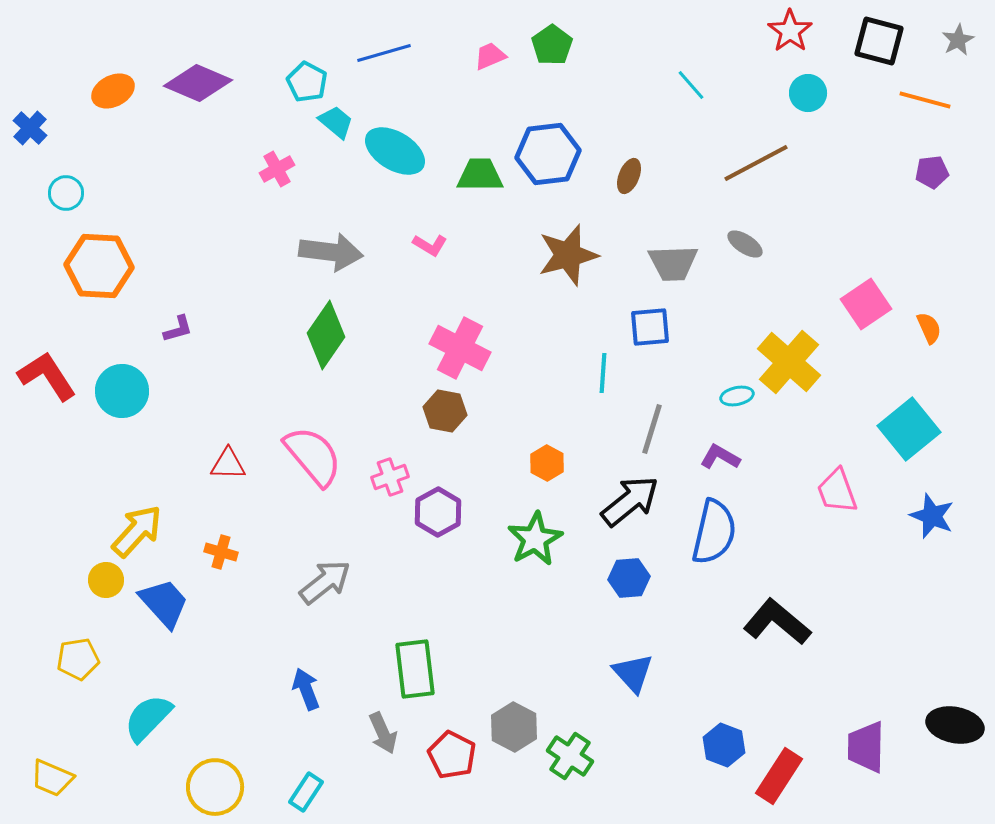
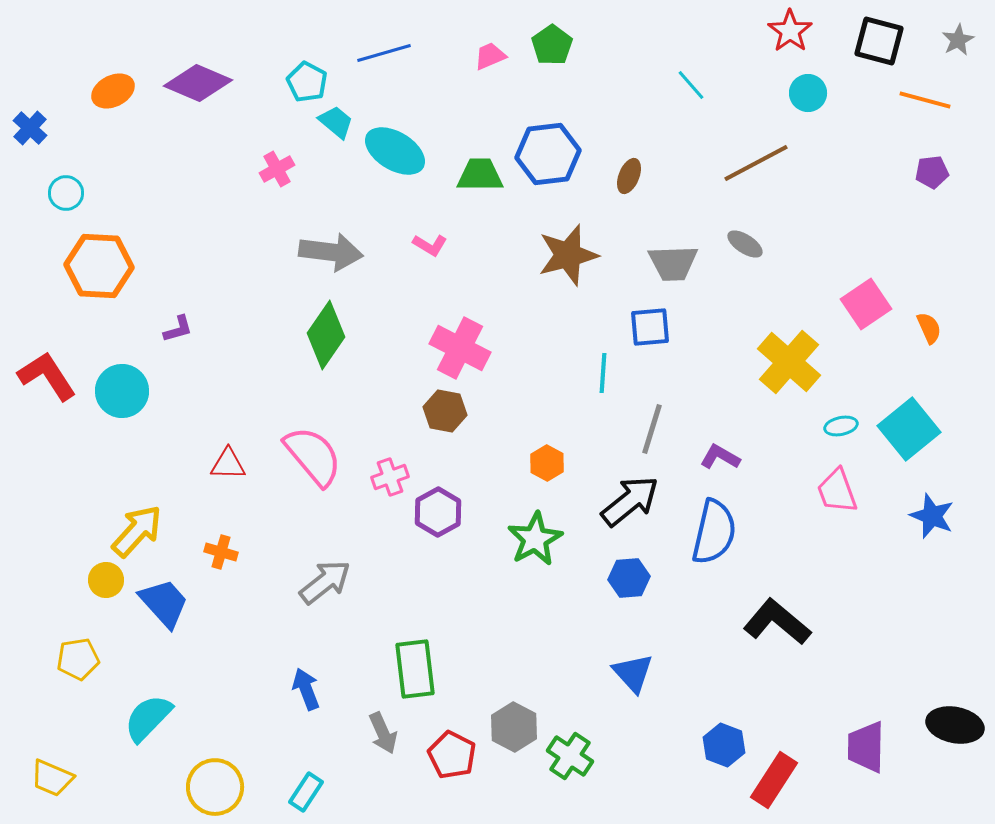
cyan ellipse at (737, 396): moved 104 px right, 30 px down
red rectangle at (779, 776): moved 5 px left, 4 px down
